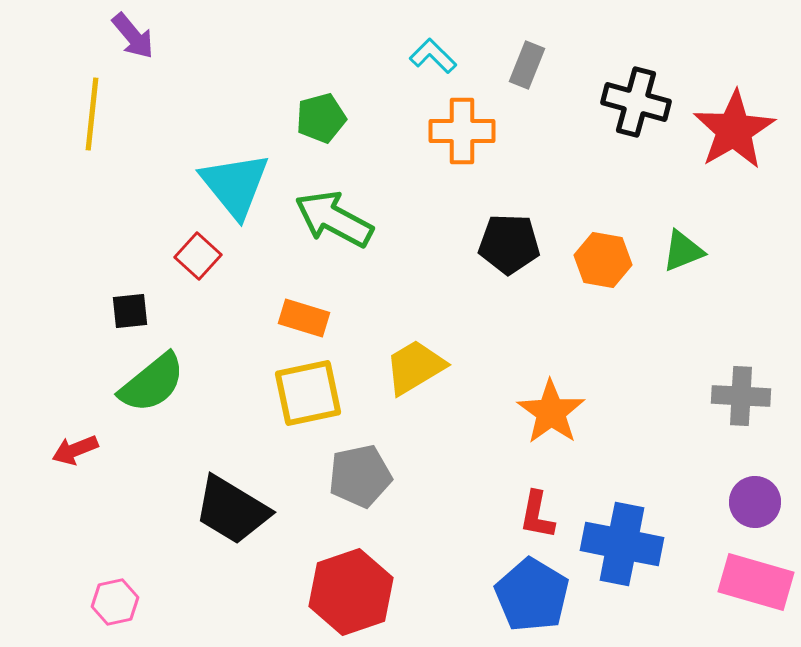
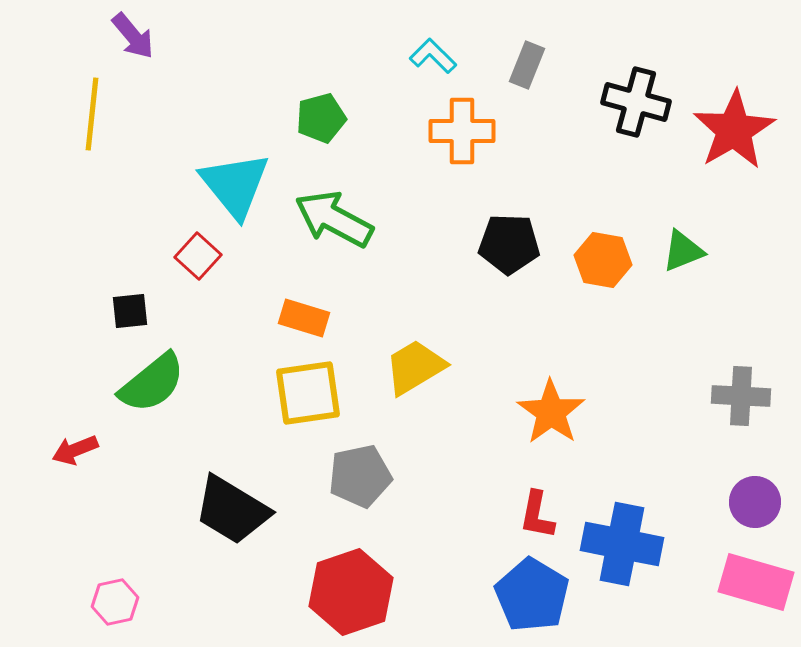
yellow square: rotated 4 degrees clockwise
